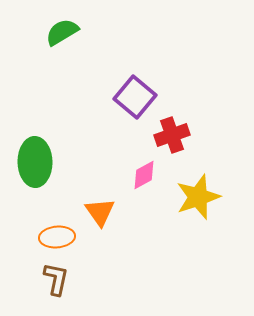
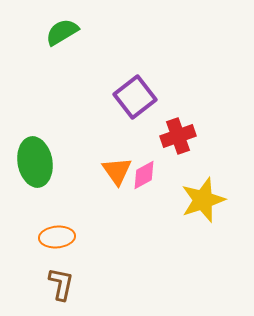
purple square: rotated 12 degrees clockwise
red cross: moved 6 px right, 1 px down
green ellipse: rotated 9 degrees counterclockwise
yellow star: moved 5 px right, 3 px down
orange triangle: moved 17 px right, 41 px up
brown L-shape: moved 5 px right, 5 px down
